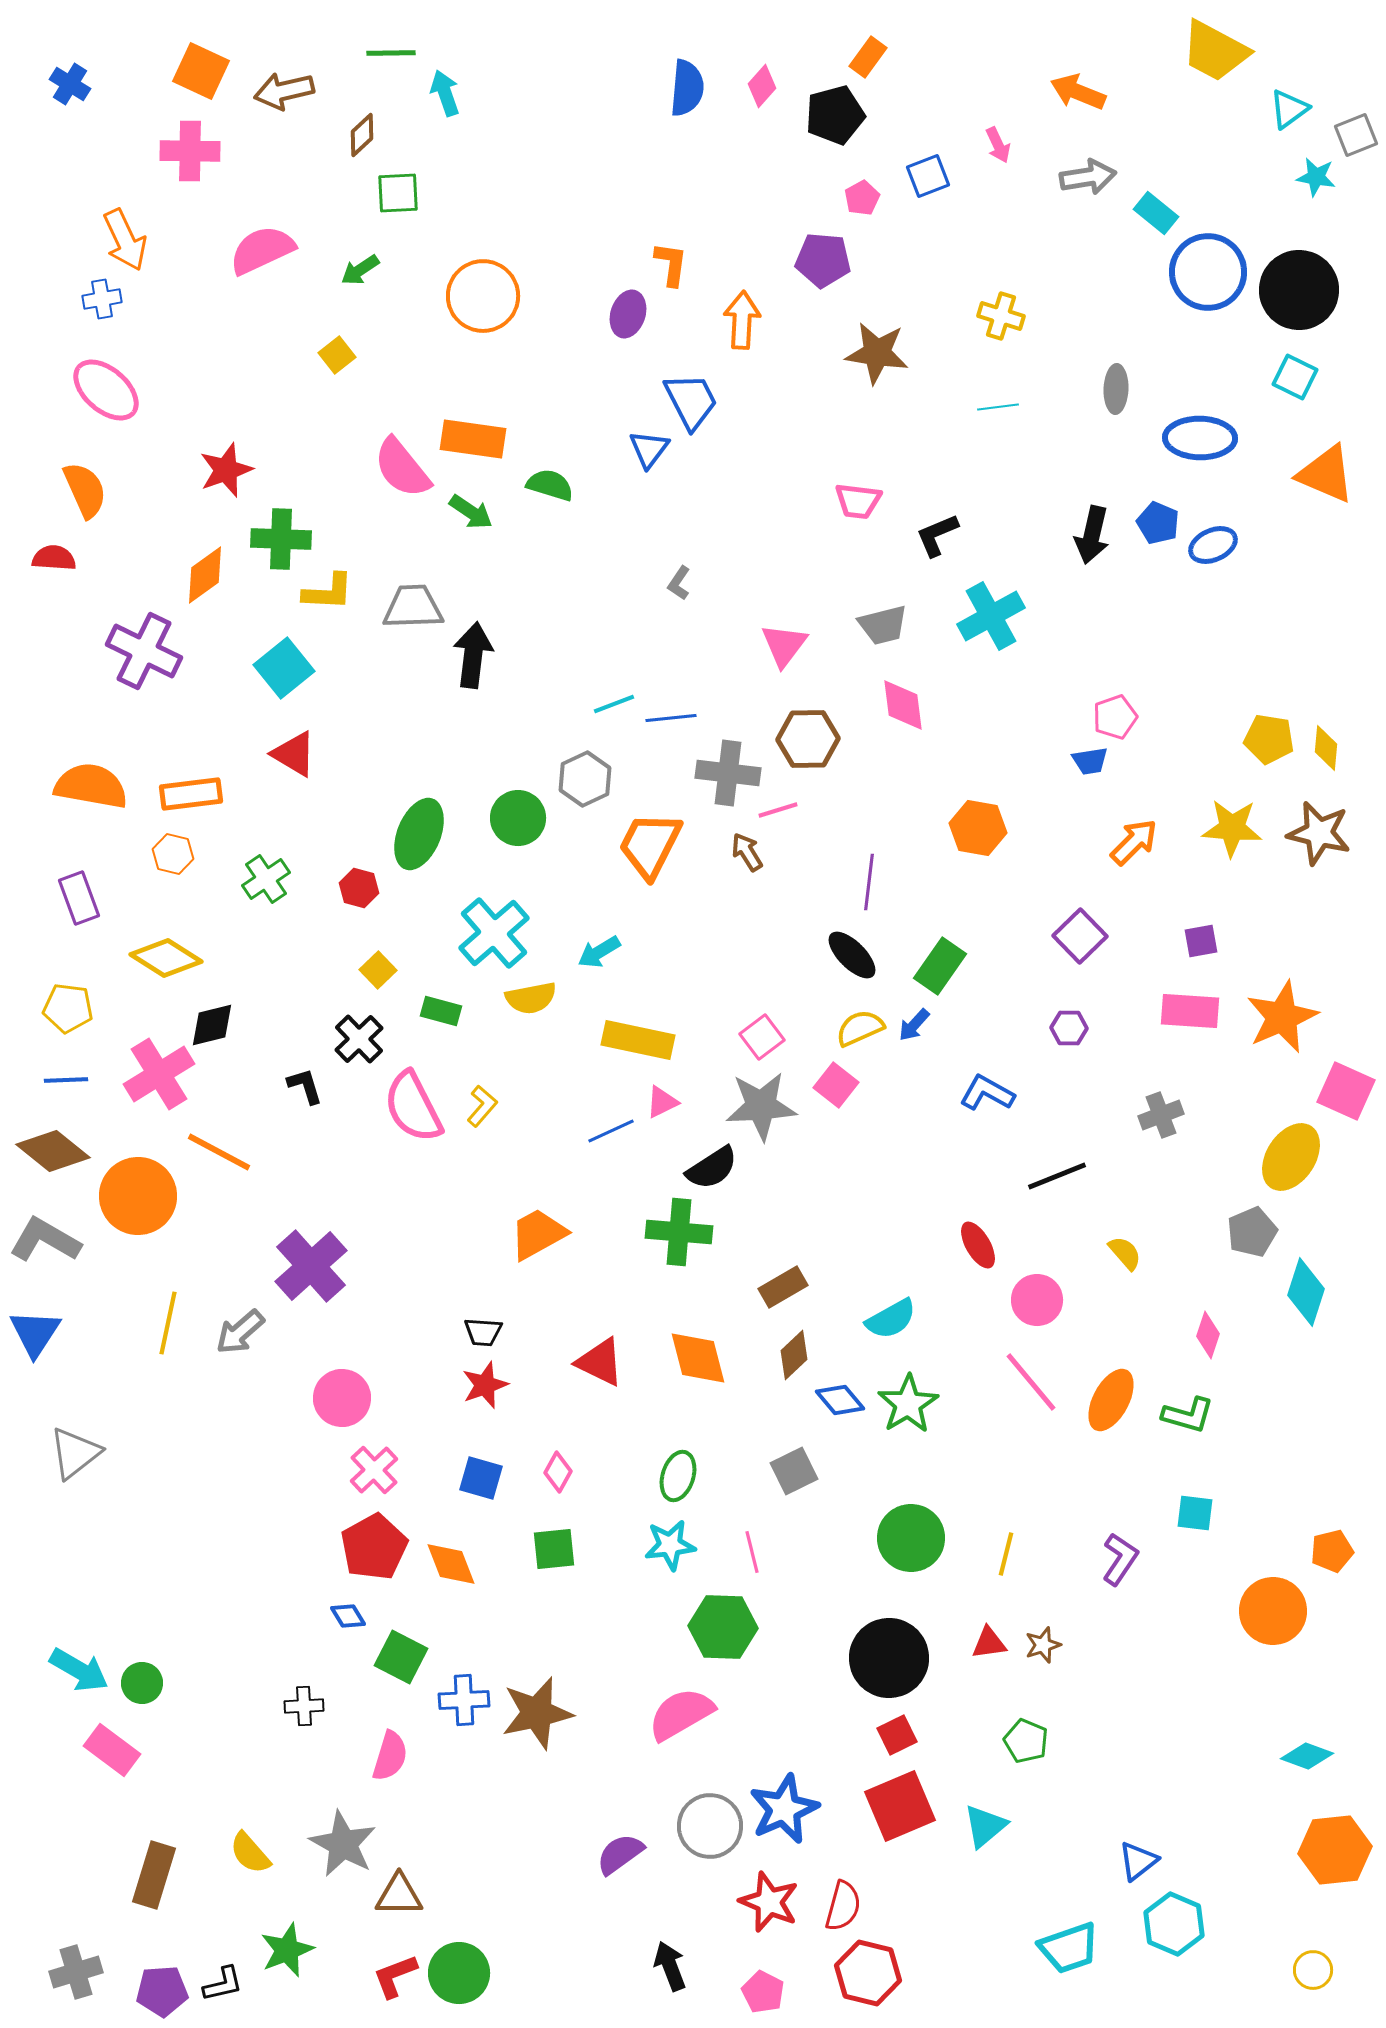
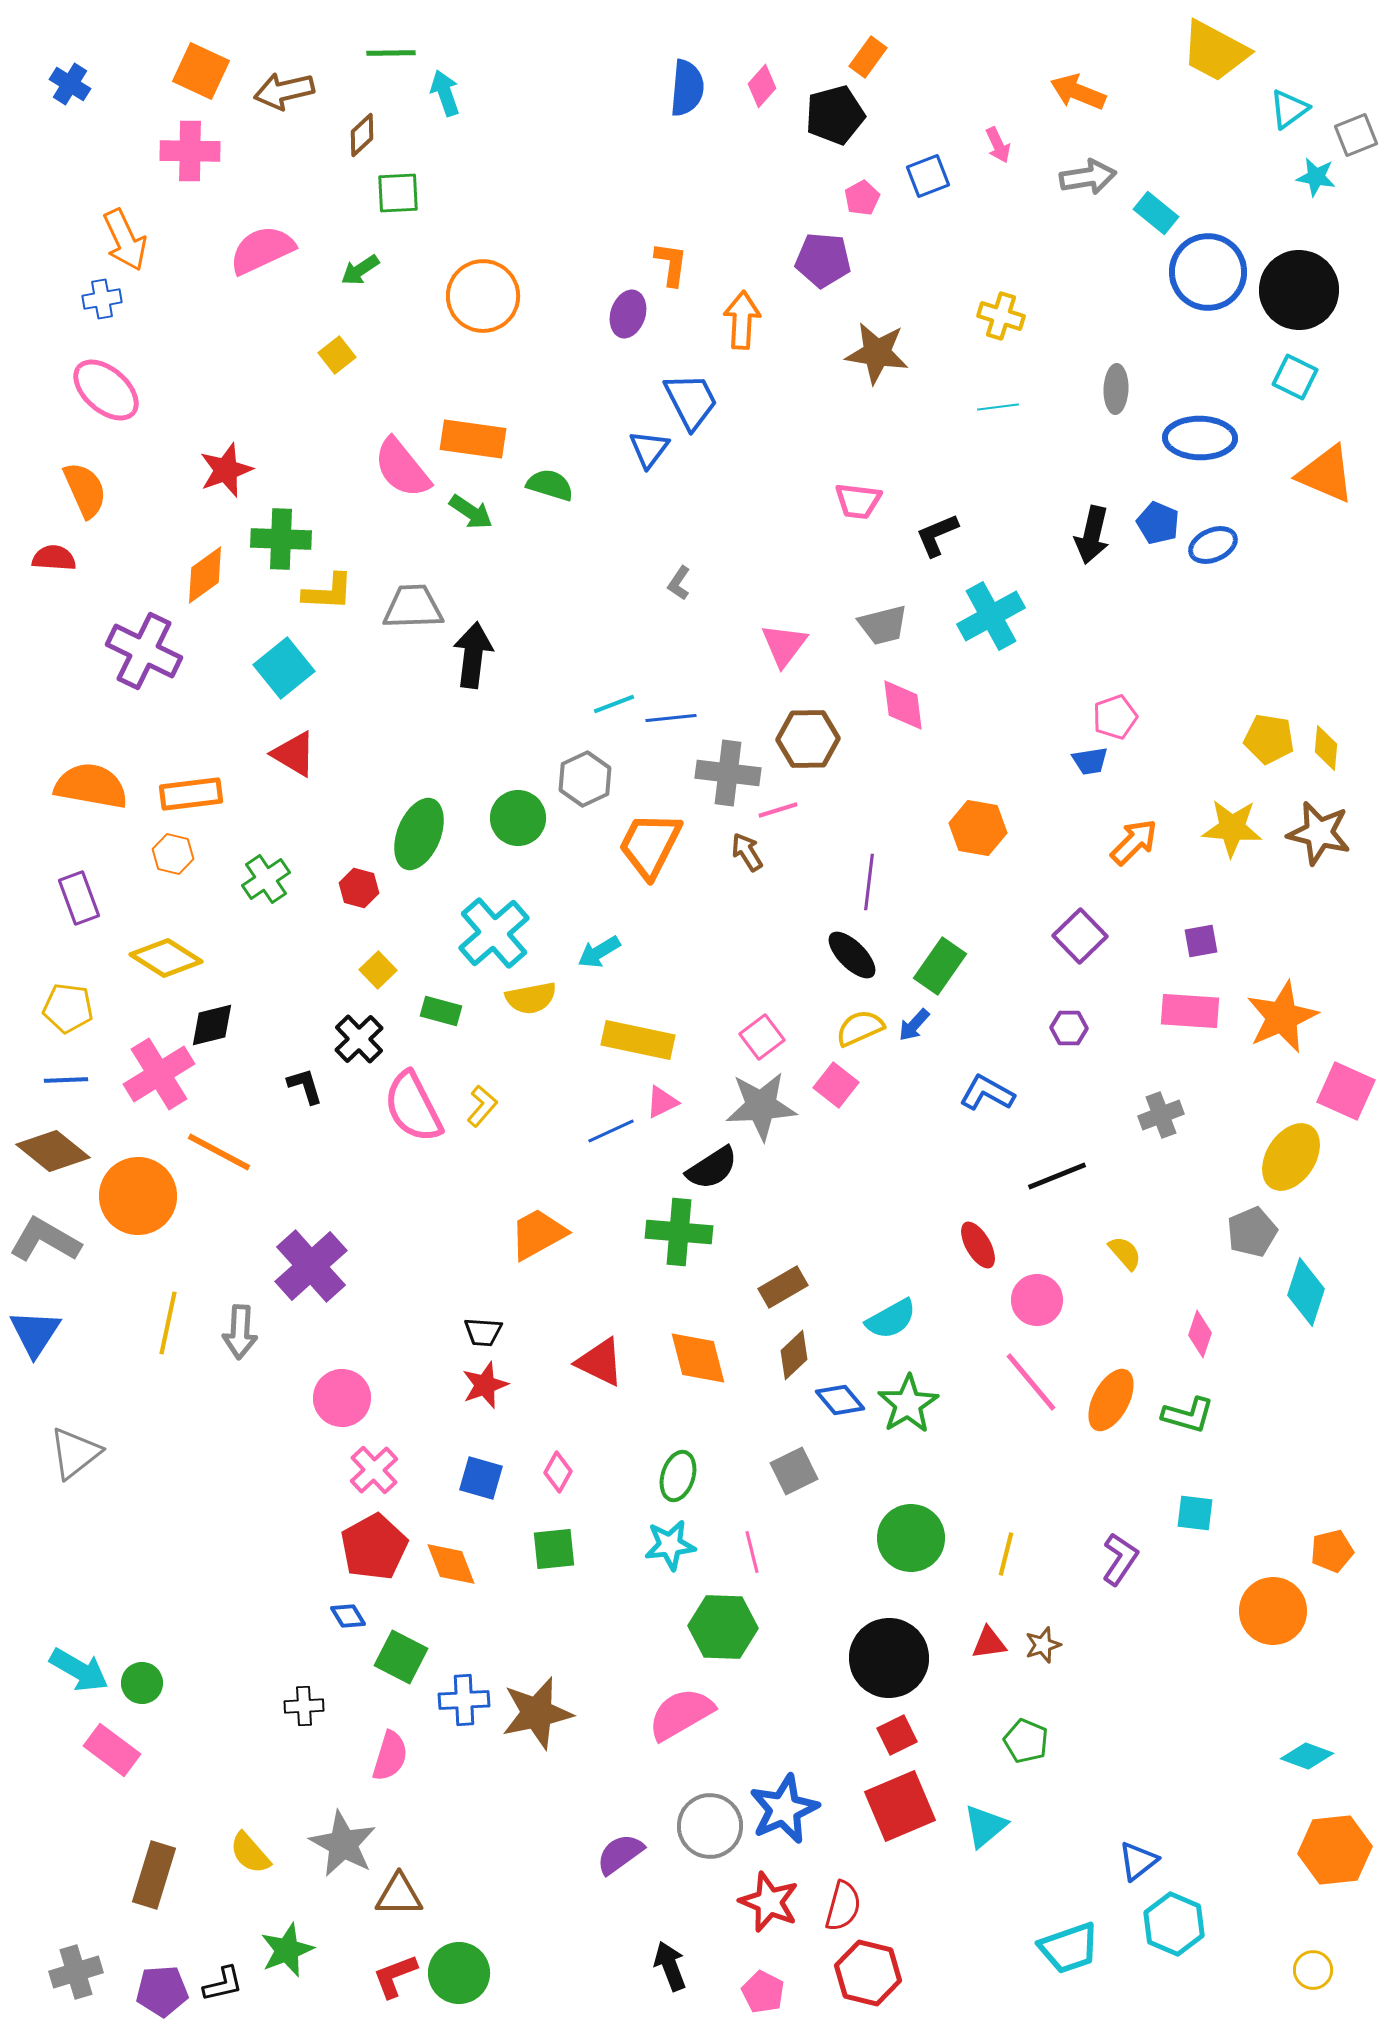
gray arrow at (240, 1332): rotated 46 degrees counterclockwise
pink diamond at (1208, 1335): moved 8 px left, 1 px up
